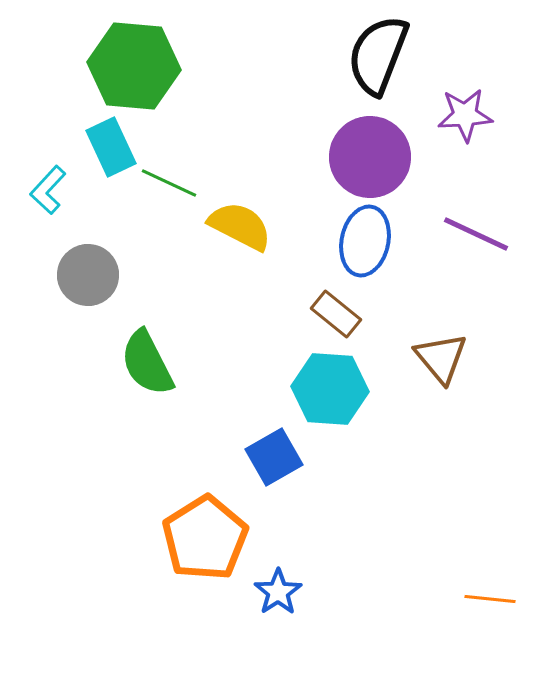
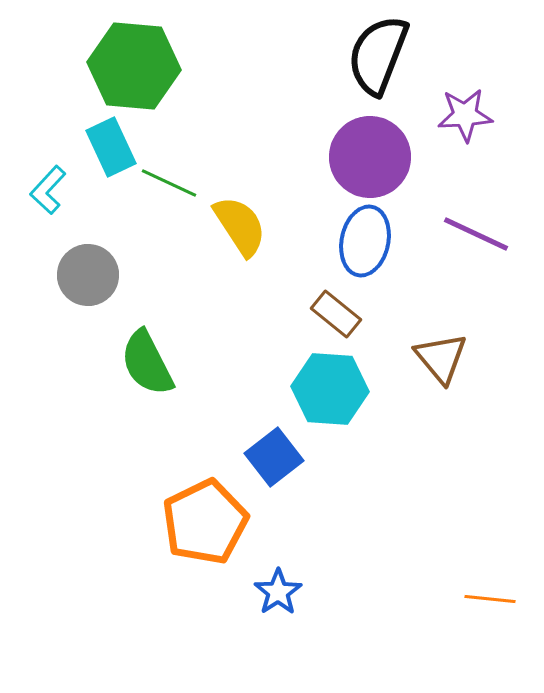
yellow semicircle: rotated 30 degrees clockwise
blue square: rotated 8 degrees counterclockwise
orange pentagon: moved 16 px up; rotated 6 degrees clockwise
